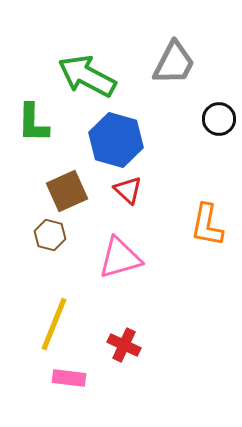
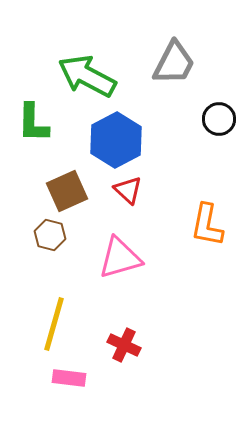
blue hexagon: rotated 16 degrees clockwise
yellow line: rotated 6 degrees counterclockwise
